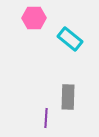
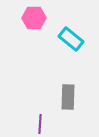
cyan rectangle: moved 1 px right
purple line: moved 6 px left, 6 px down
